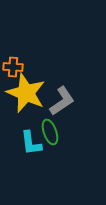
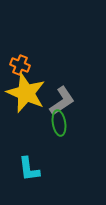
orange cross: moved 7 px right, 2 px up; rotated 18 degrees clockwise
green ellipse: moved 9 px right, 9 px up; rotated 10 degrees clockwise
cyan L-shape: moved 2 px left, 26 px down
